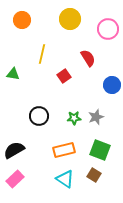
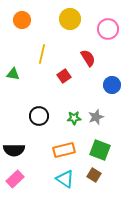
black semicircle: rotated 150 degrees counterclockwise
